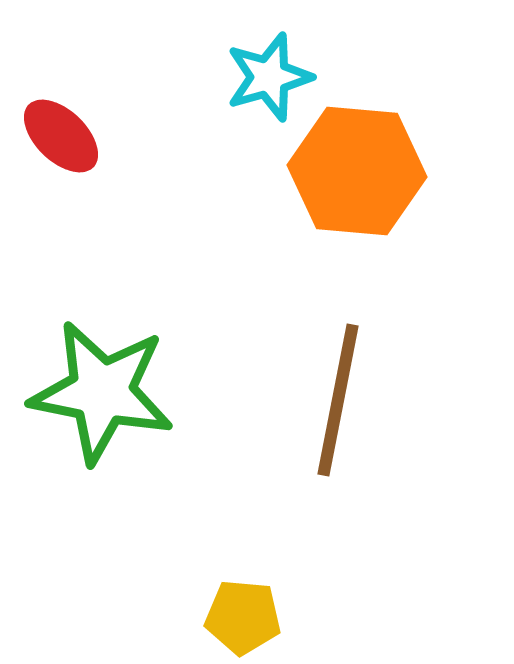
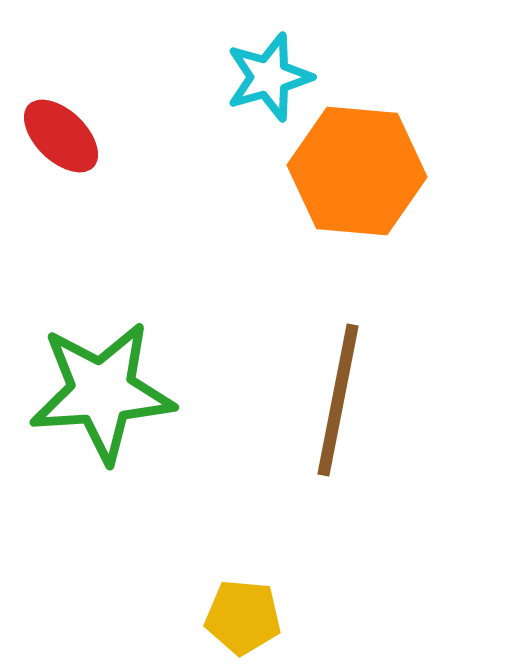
green star: rotated 15 degrees counterclockwise
